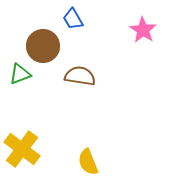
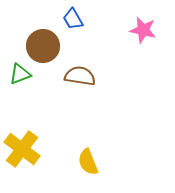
pink star: rotated 20 degrees counterclockwise
